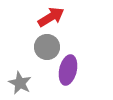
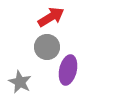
gray star: moved 1 px up
